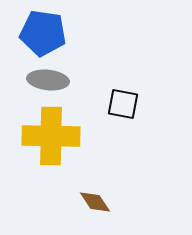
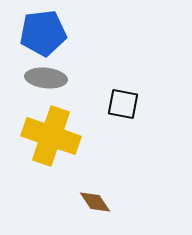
blue pentagon: rotated 15 degrees counterclockwise
gray ellipse: moved 2 px left, 2 px up
yellow cross: rotated 18 degrees clockwise
